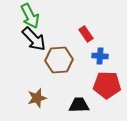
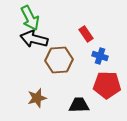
green arrow: moved 2 px down
black arrow: rotated 148 degrees clockwise
blue cross: rotated 14 degrees clockwise
